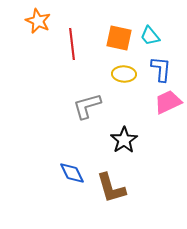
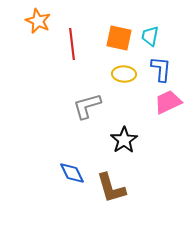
cyan trapezoid: rotated 50 degrees clockwise
